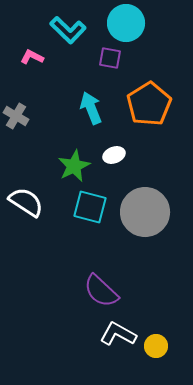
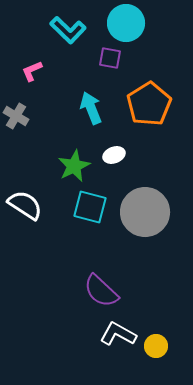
pink L-shape: moved 14 px down; rotated 50 degrees counterclockwise
white semicircle: moved 1 px left, 3 px down
